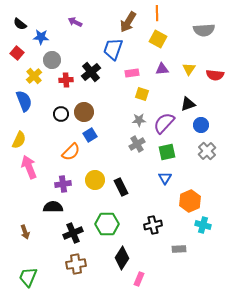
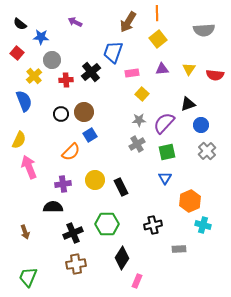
yellow square at (158, 39): rotated 24 degrees clockwise
blue trapezoid at (113, 49): moved 3 px down
yellow square at (142, 94): rotated 24 degrees clockwise
pink rectangle at (139, 279): moved 2 px left, 2 px down
